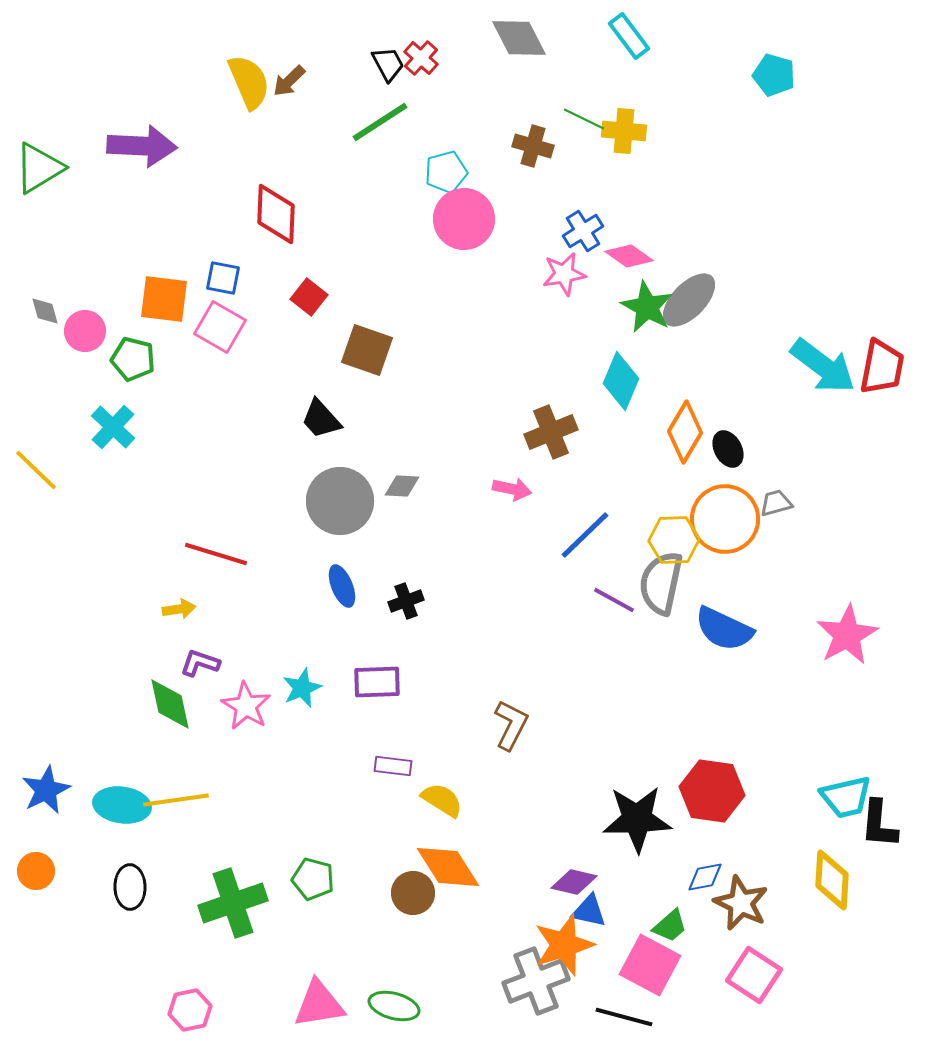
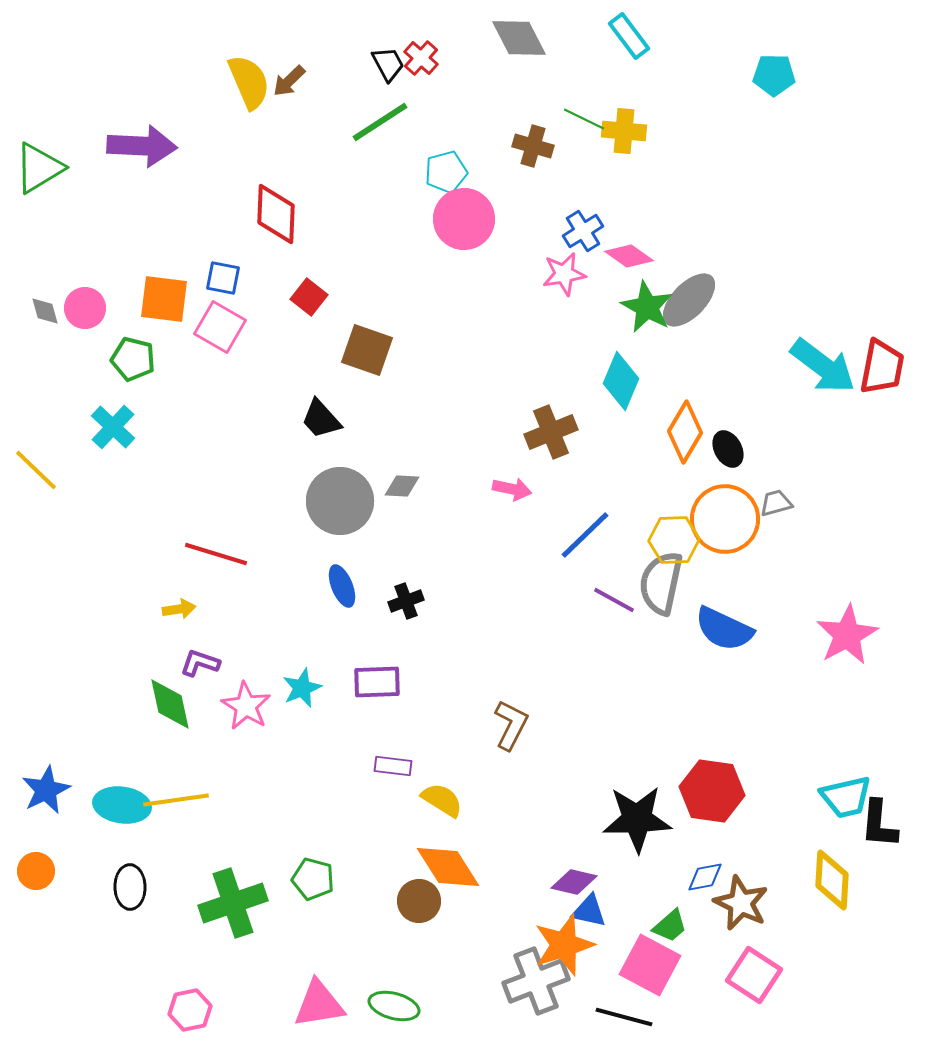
cyan pentagon at (774, 75): rotated 15 degrees counterclockwise
pink circle at (85, 331): moved 23 px up
brown circle at (413, 893): moved 6 px right, 8 px down
